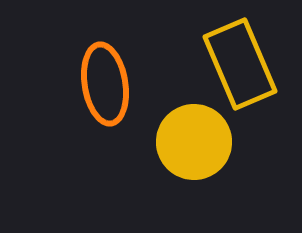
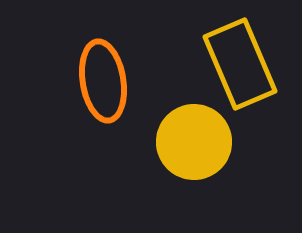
orange ellipse: moved 2 px left, 3 px up
